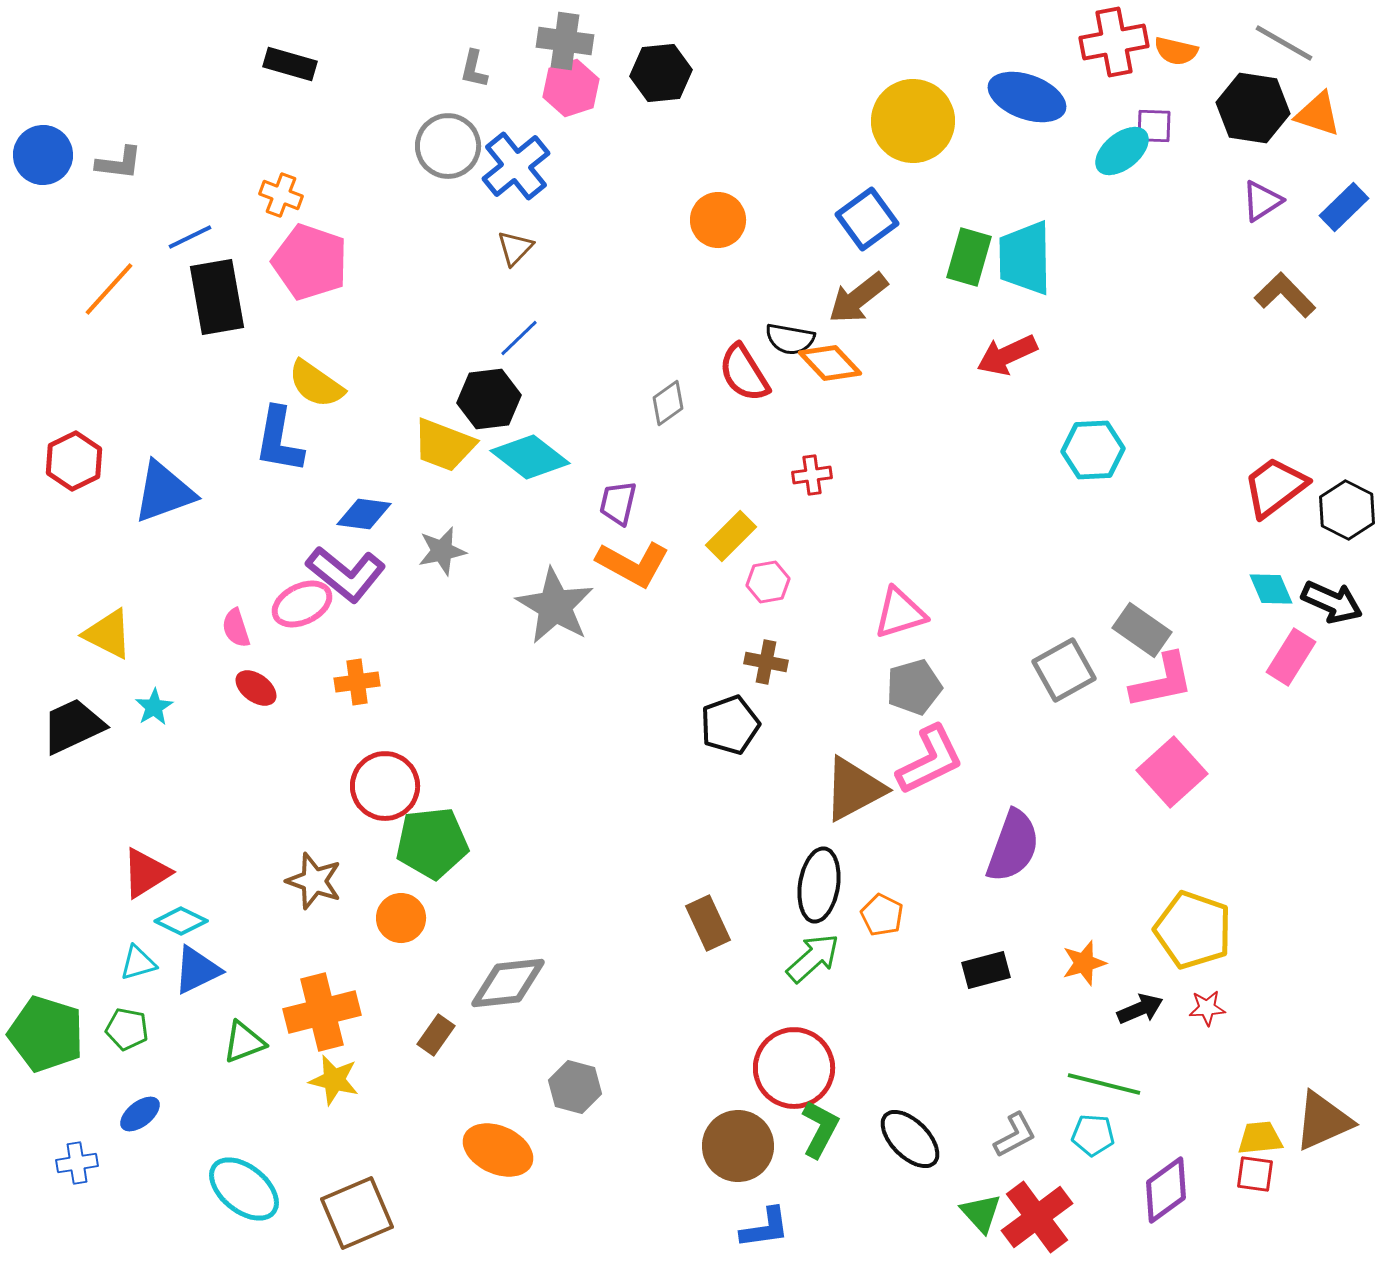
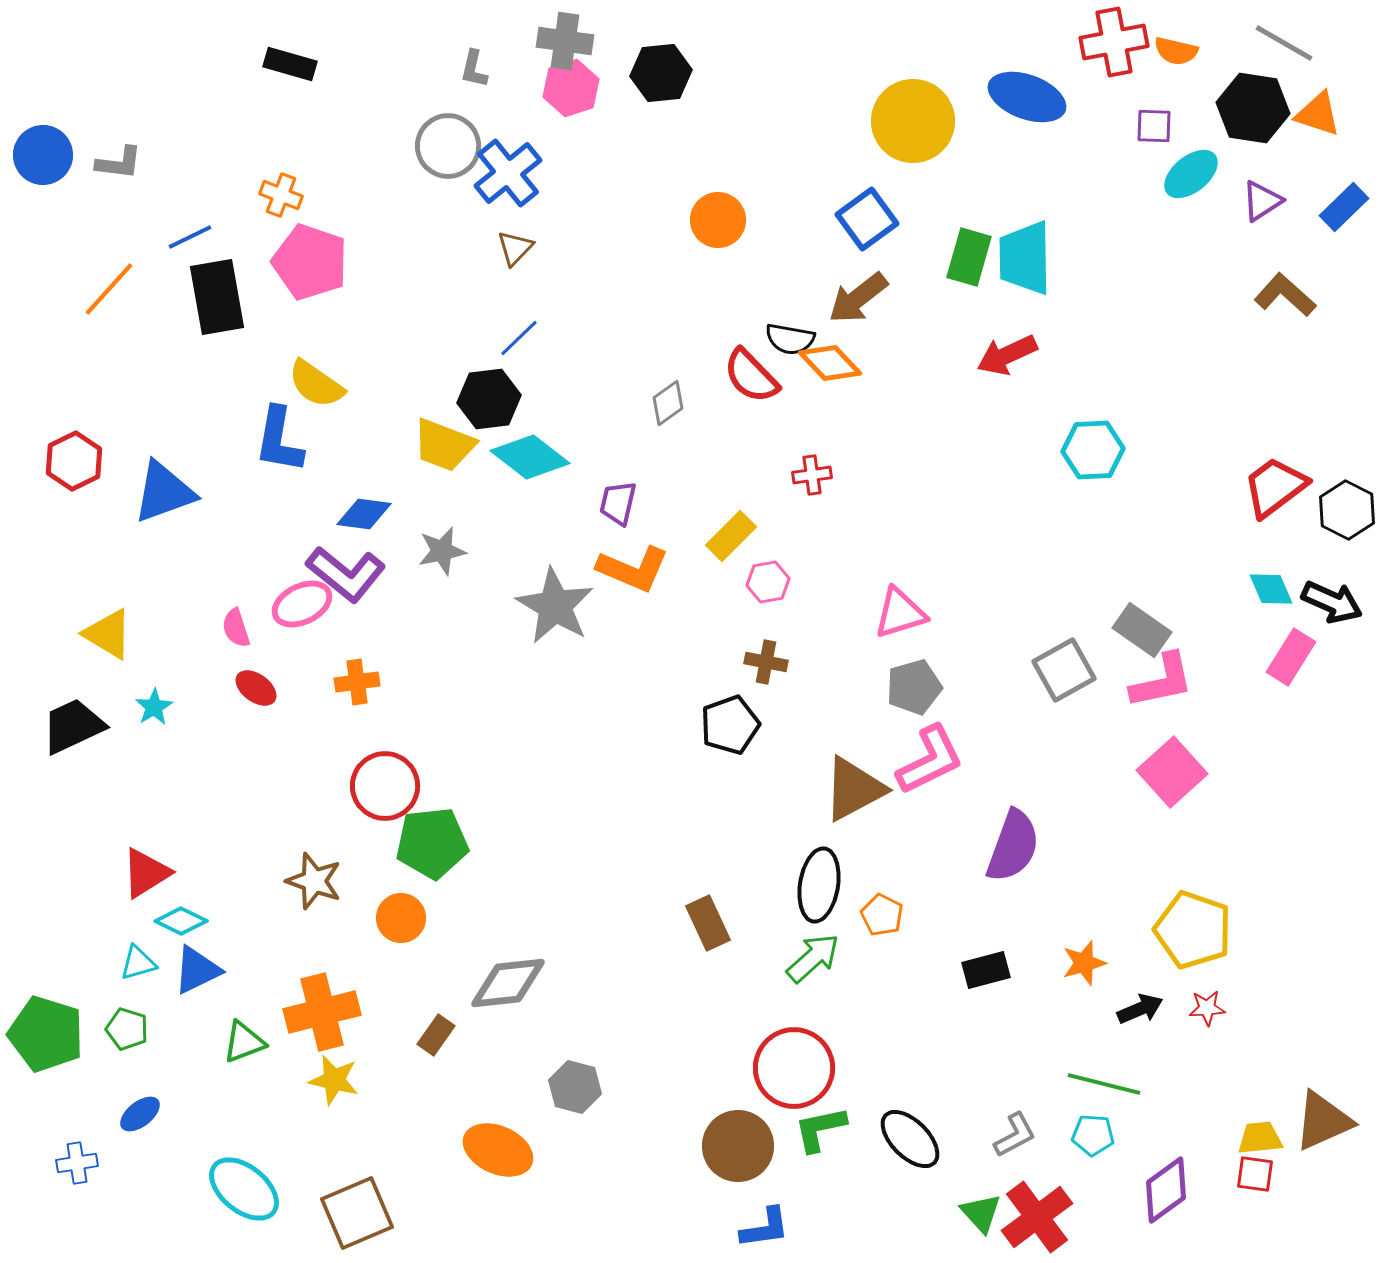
cyan ellipse at (1122, 151): moved 69 px right, 23 px down
blue cross at (516, 166): moved 8 px left, 7 px down
brown L-shape at (1285, 295): rotated 4 degrees counterclockwise
red semicircle at (744, 373): moved 7 px right, 3 px down; rotated 12 degrees counterclockwise
orange L-shape at (633, 564): moved 5 px down; rotated 6 degrees counterclockwise
yellow triangle at (108, 634): rotated 4 degrees clockwise
green pentagon at (127, 1029): rotated 6 degrees clockwise
green L-shape at (820, 1129): rotated 130 degrees counterclockwise
